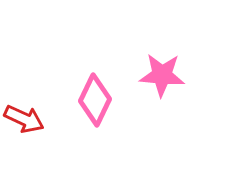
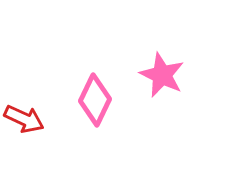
pink star: rotated 21 degrees clockwise
